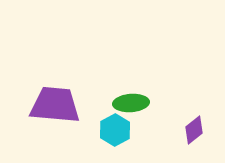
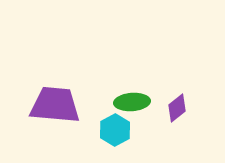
green ellipse: moved 1 px right, 1 px up
purple diamond: moved 17 px left, 22 px up
